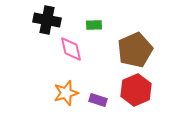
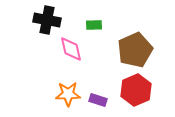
orange star: moved 2 px right, 1 px down; rotated 15 degrees clockwise
